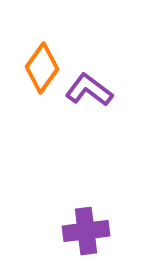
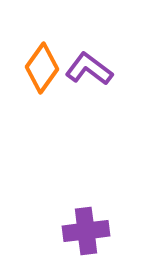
purple L-shape: moved 21 px up
